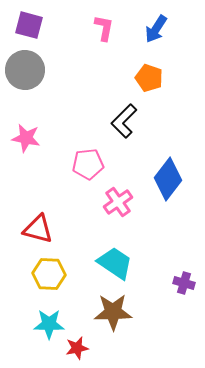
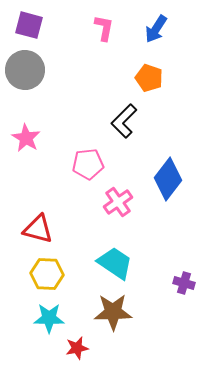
pink star: rotated 20 degrees clockwise
yellow hexagon: moved 2 px left
cyan star: moved 6 px up
